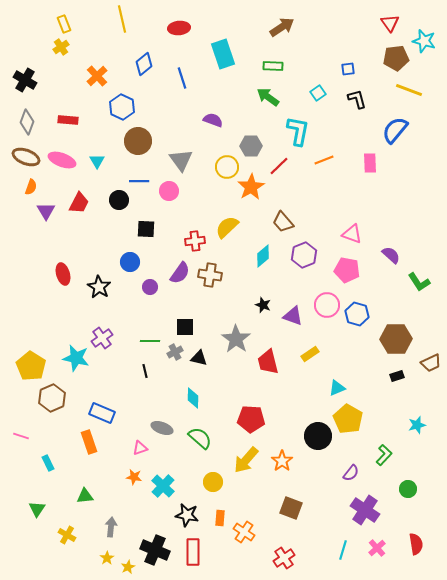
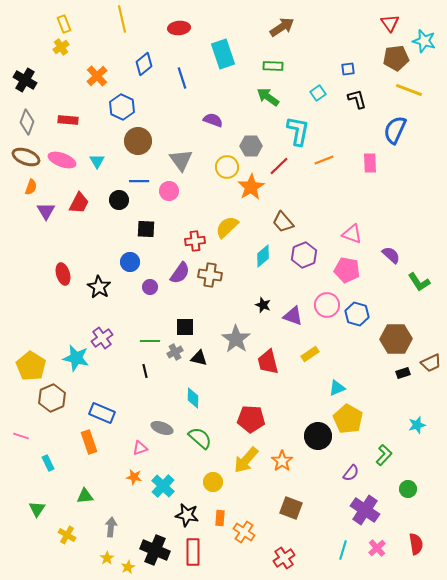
blue semicircle at (395, 130): rotated 16 degrees counterclockwise
black rectangle at (397, 376): moved 6 px right, 3 px up
